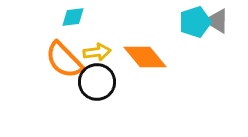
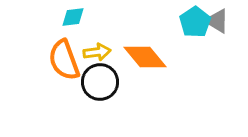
cyan pentagon: rotated 16 degrees counterclockwise
orange semicircle: rotated 24 degrees clockwise
black circle: moved 3 px right
